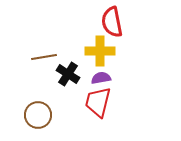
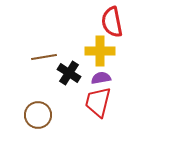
black cross: moved 1 px right, 1 px up
